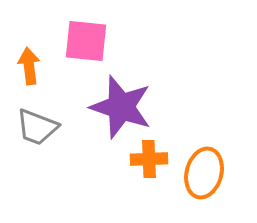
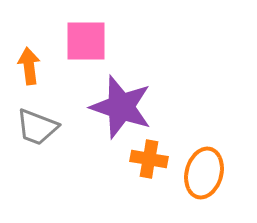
pink square: rotated 6 degrees counterclockwise
orange cross: rotated 12 degrees clockwise
